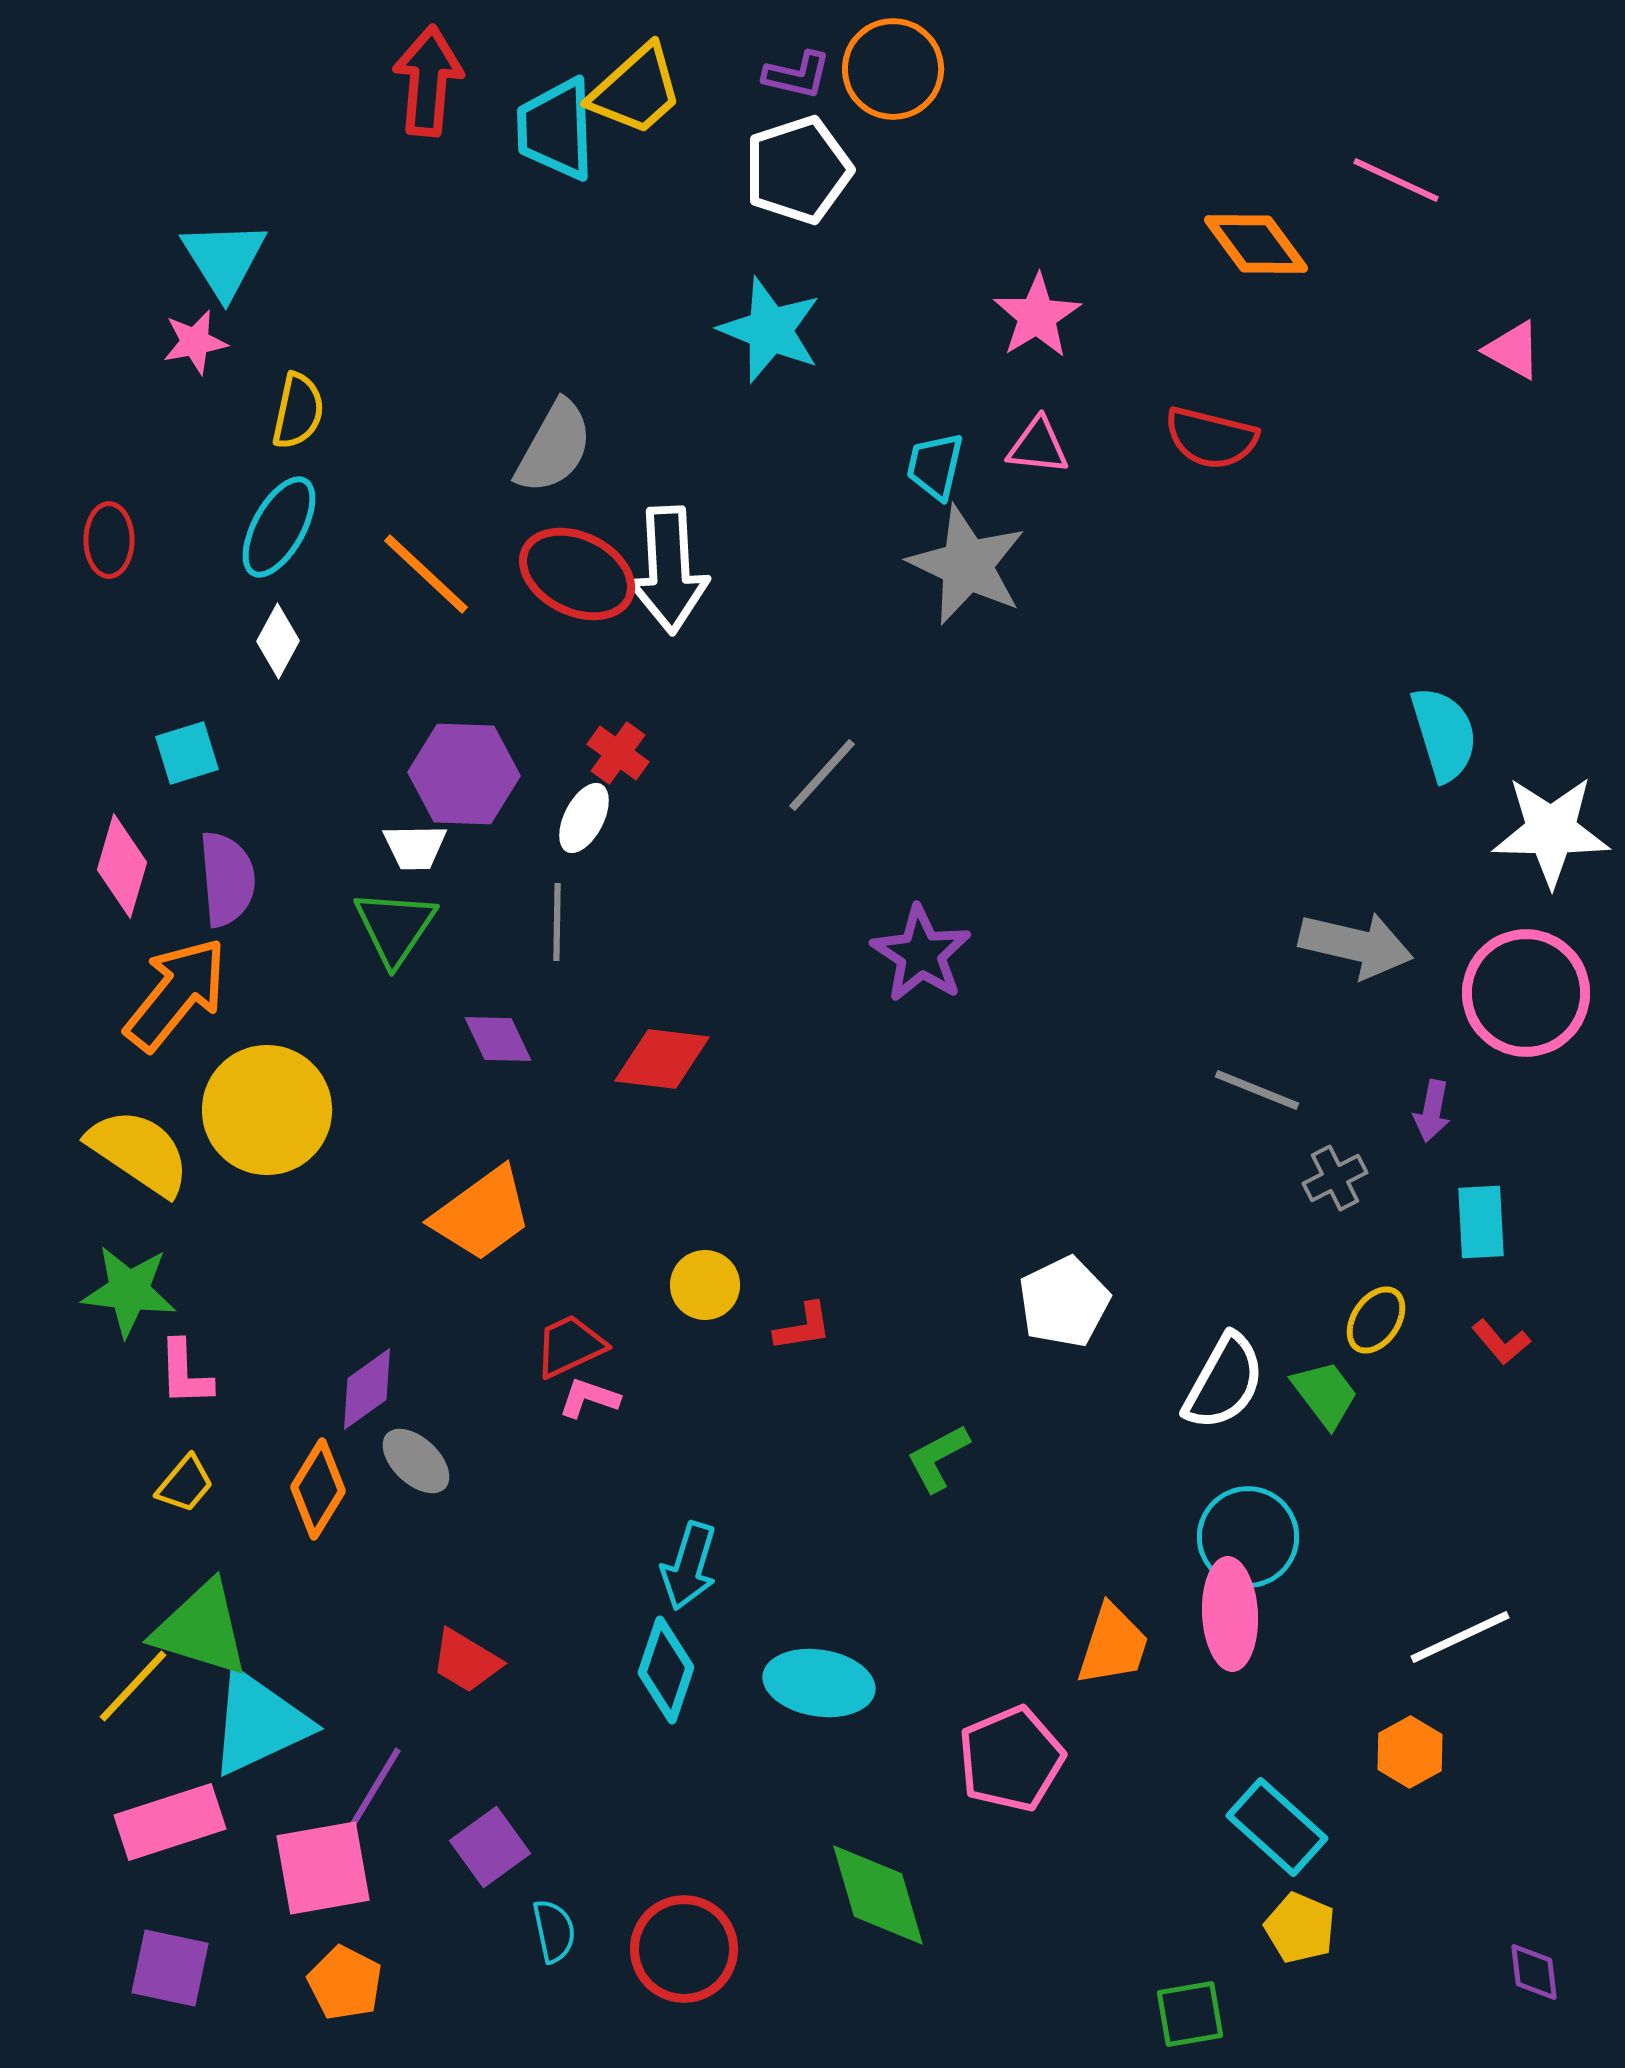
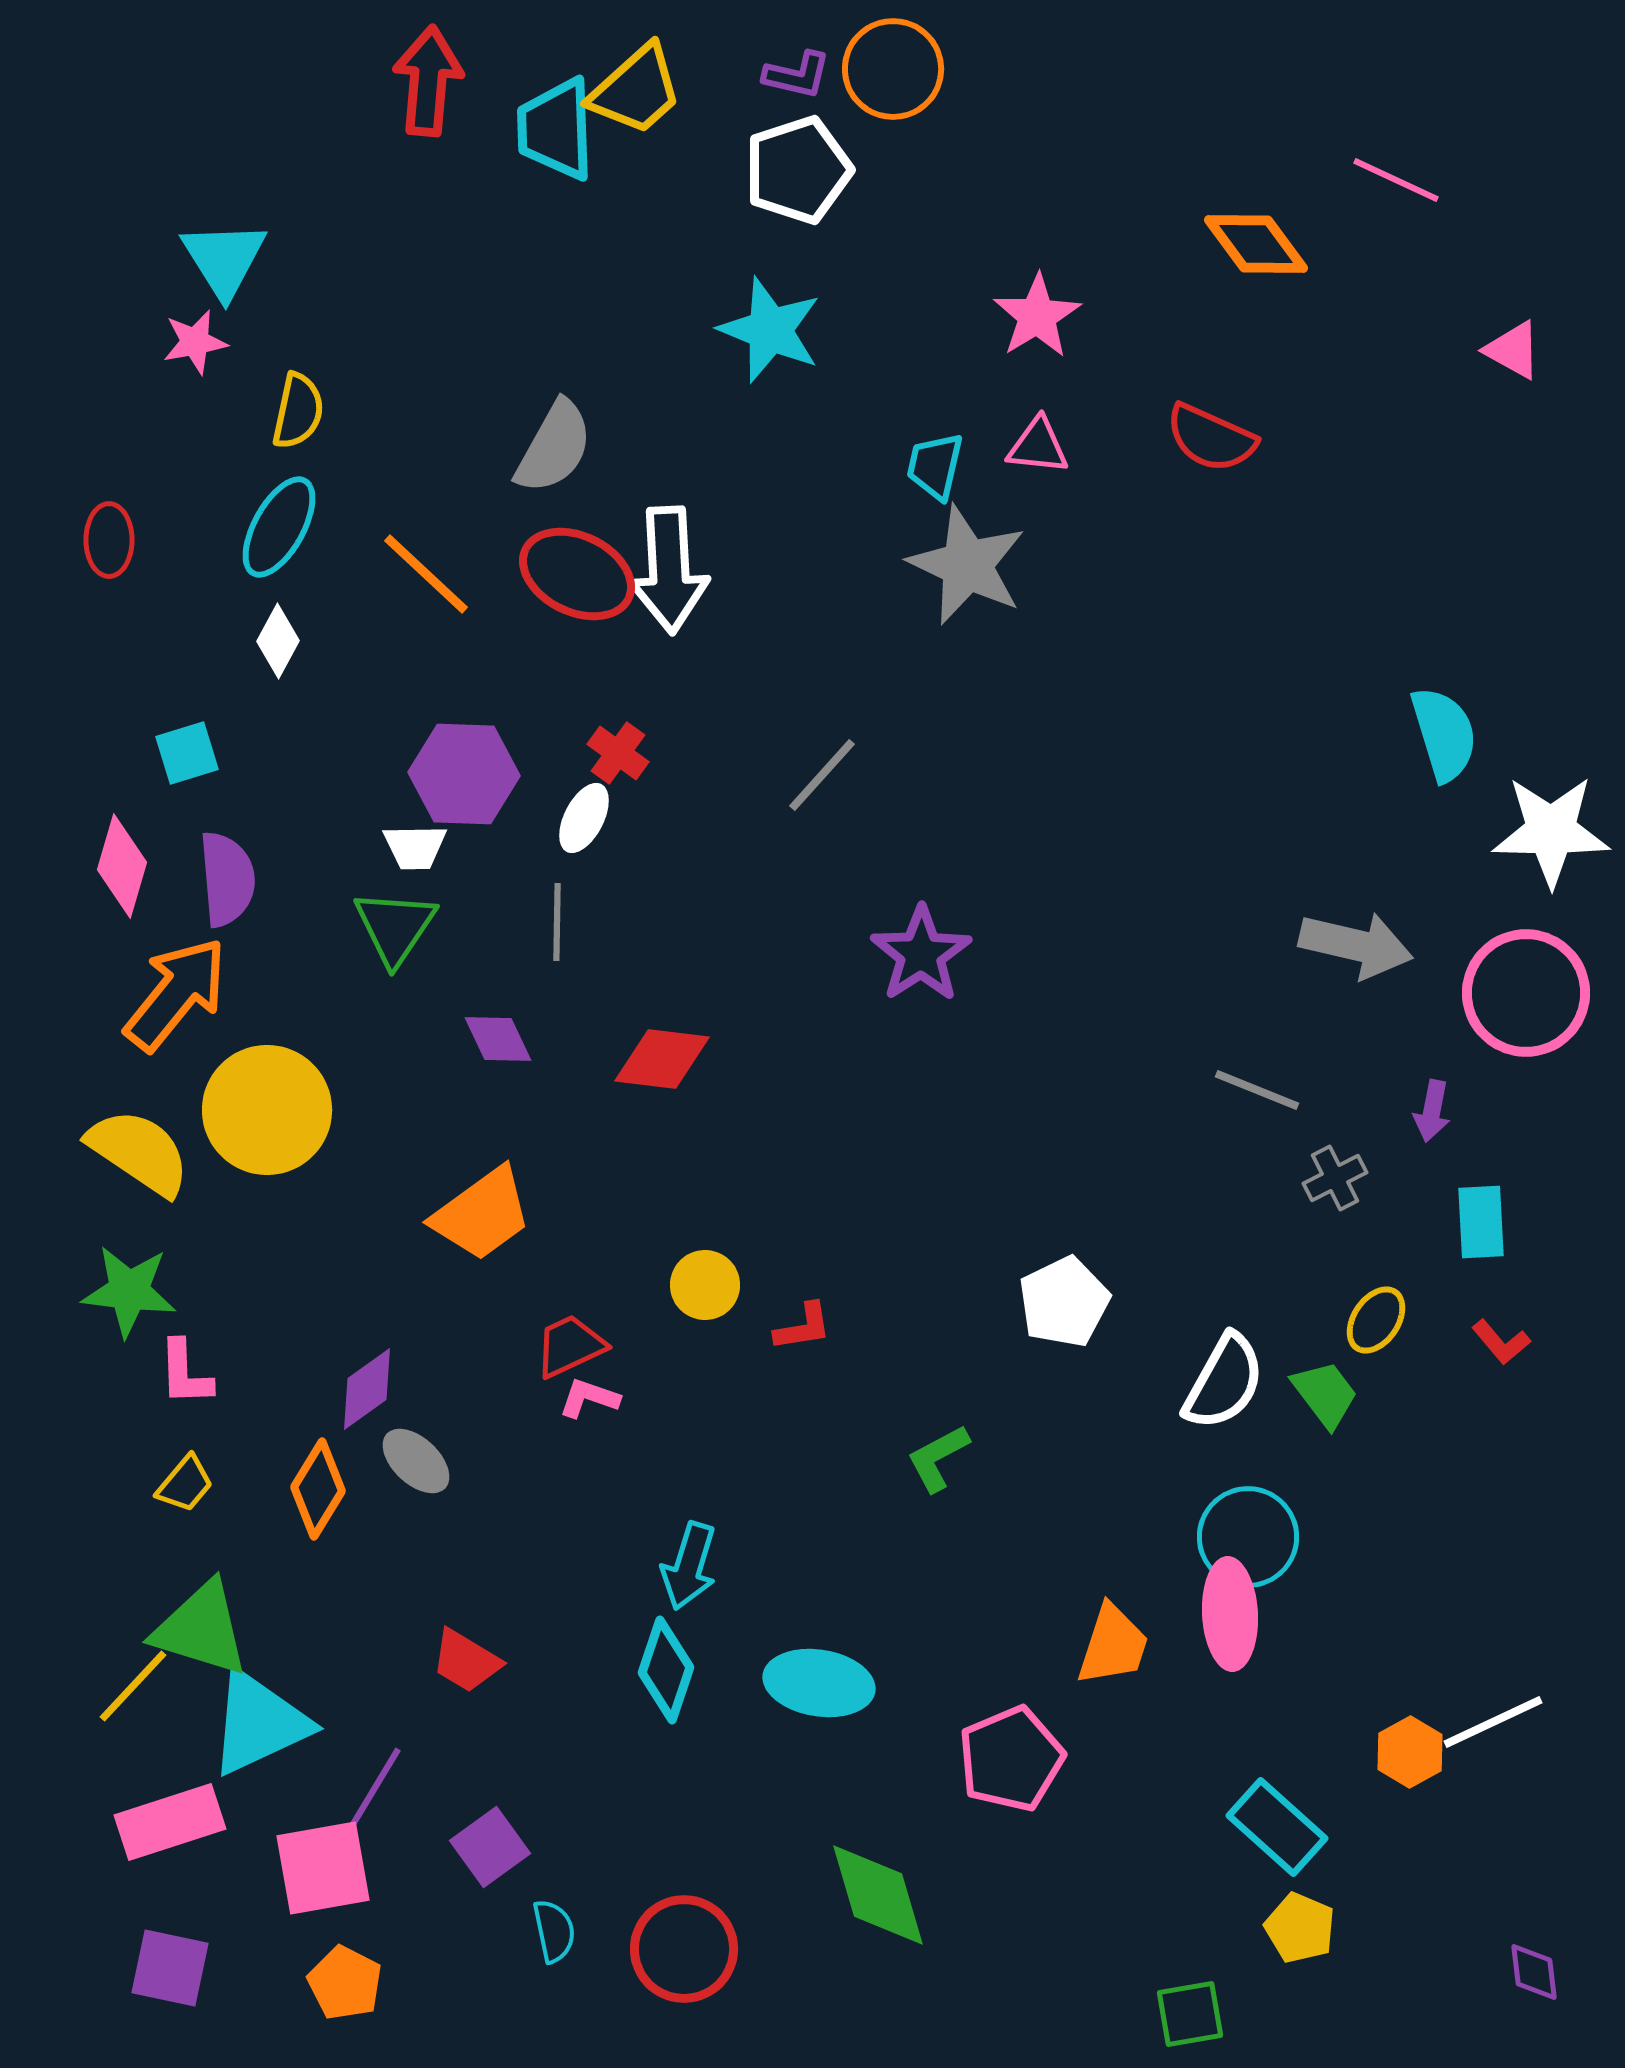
red semicircle at (1211, 438): rotated 10 degrees clockwise
purple star at (921, 954): rotated 6 degrees clockwise
white line at (1460, 1637): moved 33 px right, 85 px down
